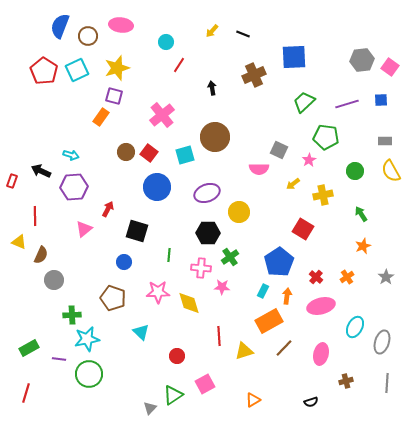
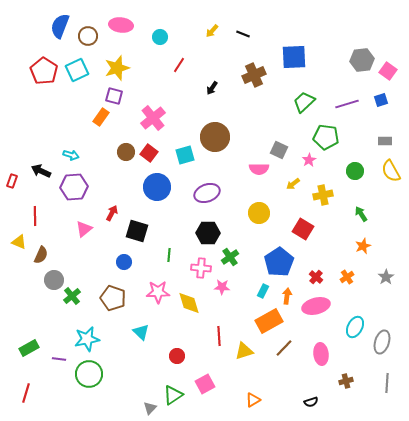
cyan circle at (166, 42): moved 6 px left, 5 px up
pink square at (390, 67): moved 2 px left, 4 px down
black arrow at (212, 88): rotated 136 degrees counterclockwise
blue square at (381, 100): rotated 16 degrees counterclockwise
pink cross at (162, 115): moved 9 px left, 3 px down
red arrow at (108, 209): moved 4 px right, 4 px down
yellow circle at (239, 212): moved 20 px right, 1 px down
pink ellipse at (321, 306): moved 5 px left
green cross at (72, 315): moved 19 px up; rotated 36 degrees counterclockwise
pink ellipse at (321, 354): rotated 20 degrees counterclockwise
